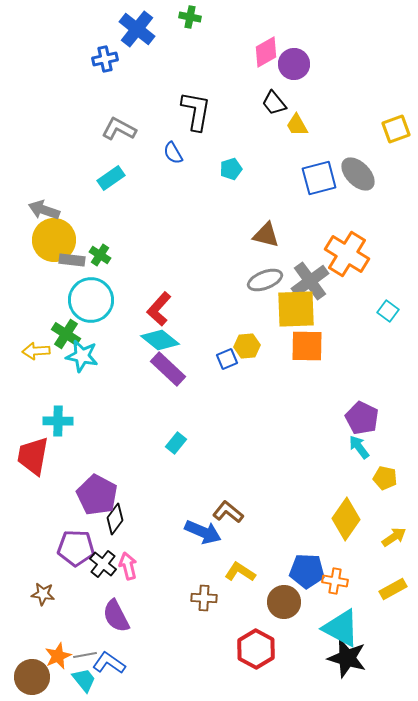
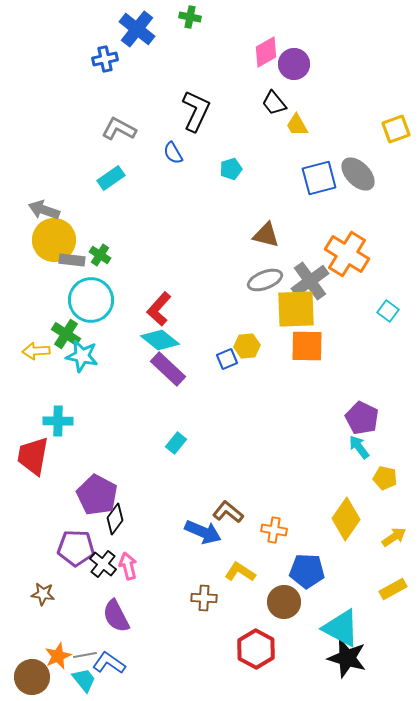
black L-shape at (196, 111): rotated 15 degrees clockwise
orange cross at (335, 581): moved 61 px left, 51 px up
